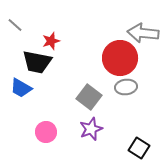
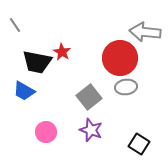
gray line: rotated 14 degrees clockwise
gray arrow: moved 2 px right, 1 px up
red star: moved 11 px right, 11 px down; rotated 24 degrees counterclockwise
blue trapezoid: moved 3 px right, 3 px down
gray square: rotated 15 degrees clockwise
purple star: moved 1 px down; rotated 30 degrees counterclockwise
black square: moved 4 px up
